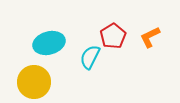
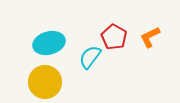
red pentagon: moved 1 px right, 1 px down; rotated 10 degrees counterclockwise
cyan semicircle: rotated 10 degrees clockwise
yellow circle: moved 11 px right
